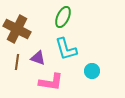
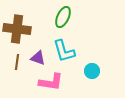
brown cross: rotated 20 degrees counterclockwise
cyan L-shape: moved 2 px left, 2 px down
